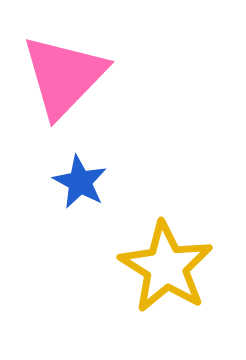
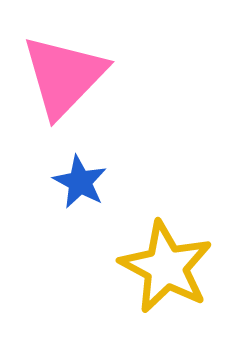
yellow star: rotated 4 degrees counterclockwise
